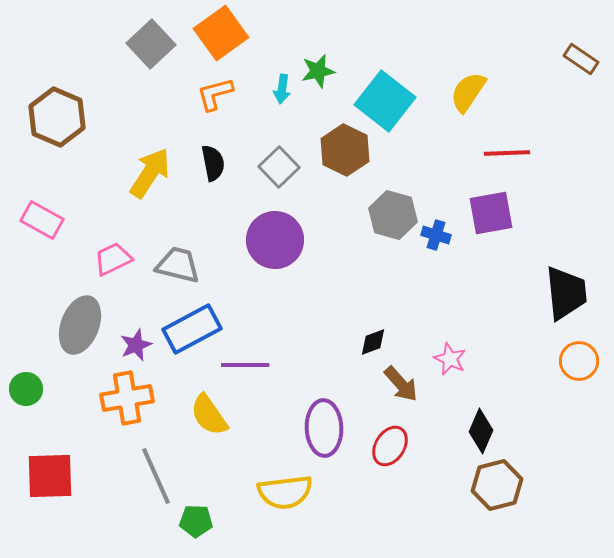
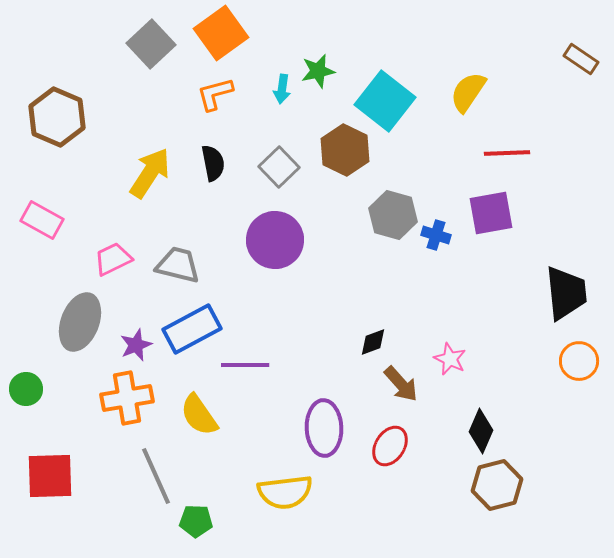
gray ellipse at (80, 325): moved 3 px up
yellow semicircle at (209, 415): moved 10 px left
